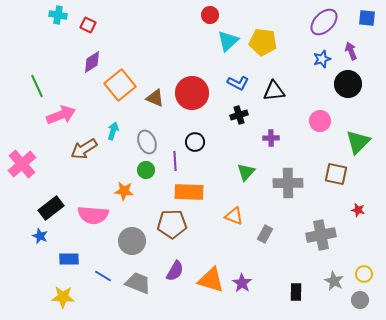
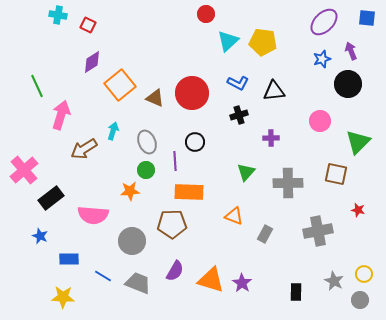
red circle at (210, 15): moved 4 px left, 1 px up
pink arrow at (61, 115): rotated 52 degrees counterclockwise
pink cross at (22, 164): moved 2 px right, 6 px down
orange star at (124, 191): moved 6 px right; rotated 12 degrees counterclockwise
black rectangle at (51, 208): moved 10 px up
gray cross at (321, 235): moved 3 px left, 4 px up
